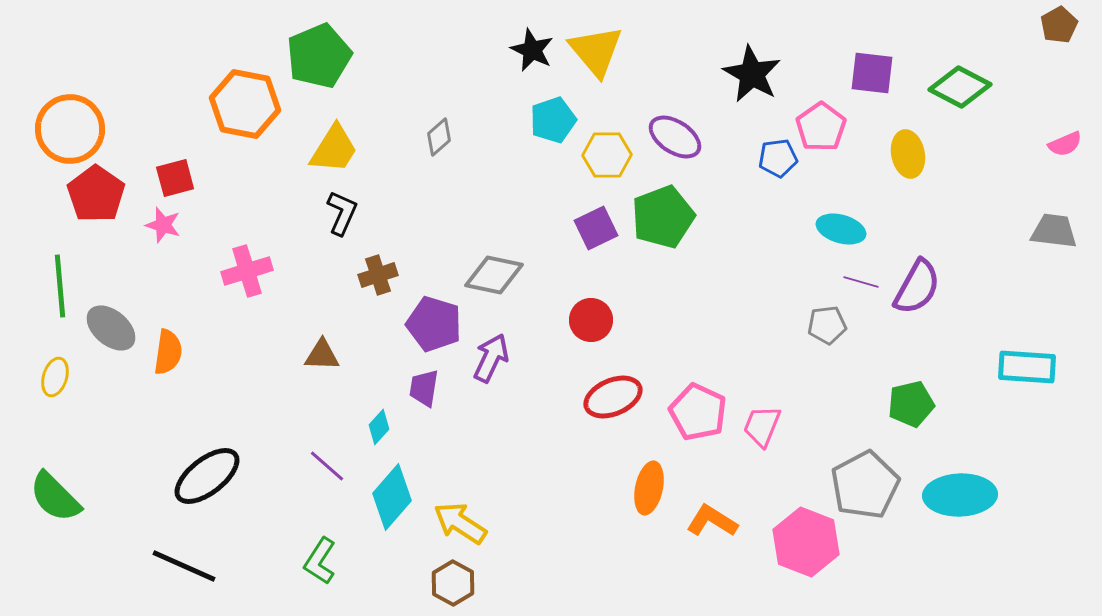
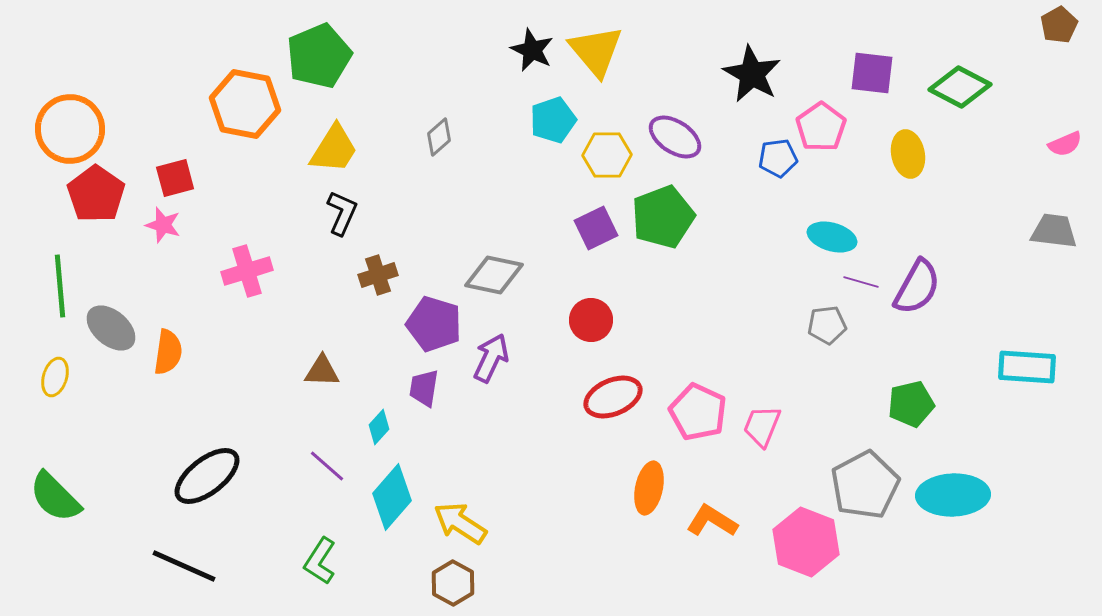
cyan ellipse at (841, 229): moved 9 px left, 8 px down
brown triangle at (322, 355): moved 16 px down
cyan ellipse at (960, 495): moved 7 px left
